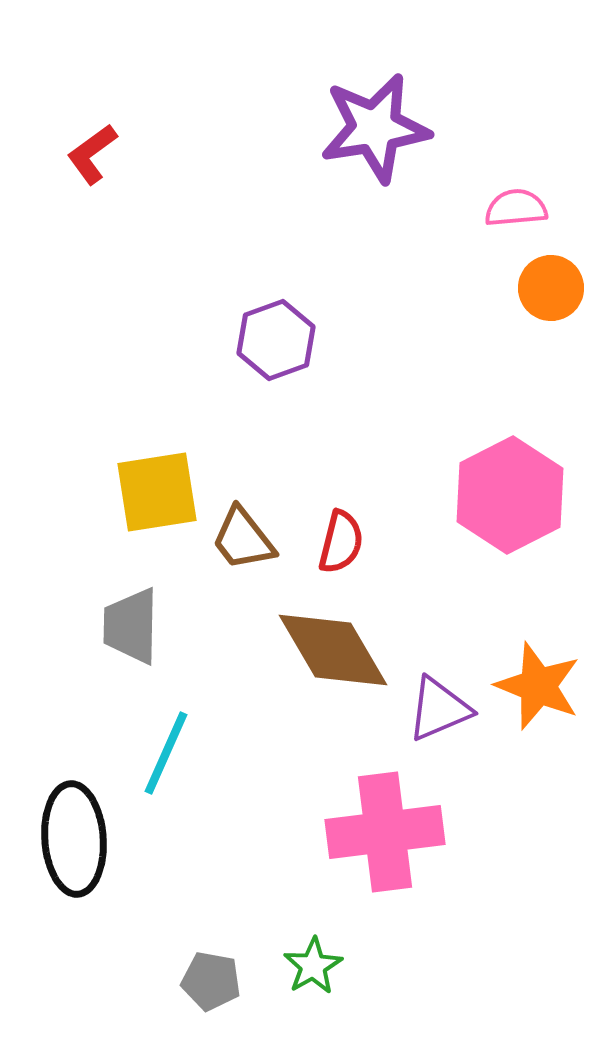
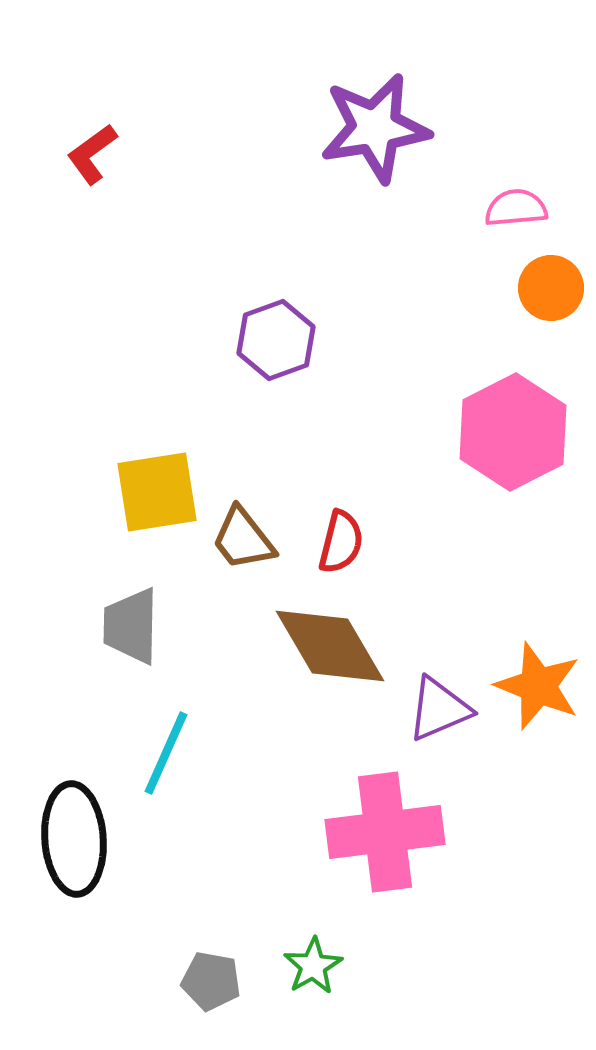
pink hexagon: moved 3 px right, 63 px up
brown diamond: moved 3 px left, 4 px up
